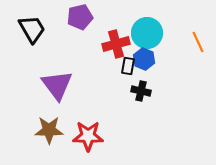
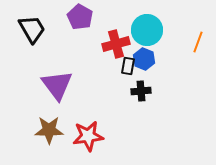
purple pentagon: rotated 30 degrees counterclockwise
cyan circle: moved 3 px up
orange line: rotated 45 degrees clockwise
black cross: rotated 18 degrees counterclockwise
red star: rotated 8 degrees counterclockwise
